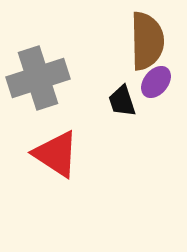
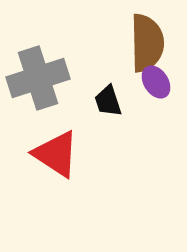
brown semicircle: moved 2 px down
purple ellipse: rotated 72 degrees counterclockwise
black trapezoid: moved 14 px left
